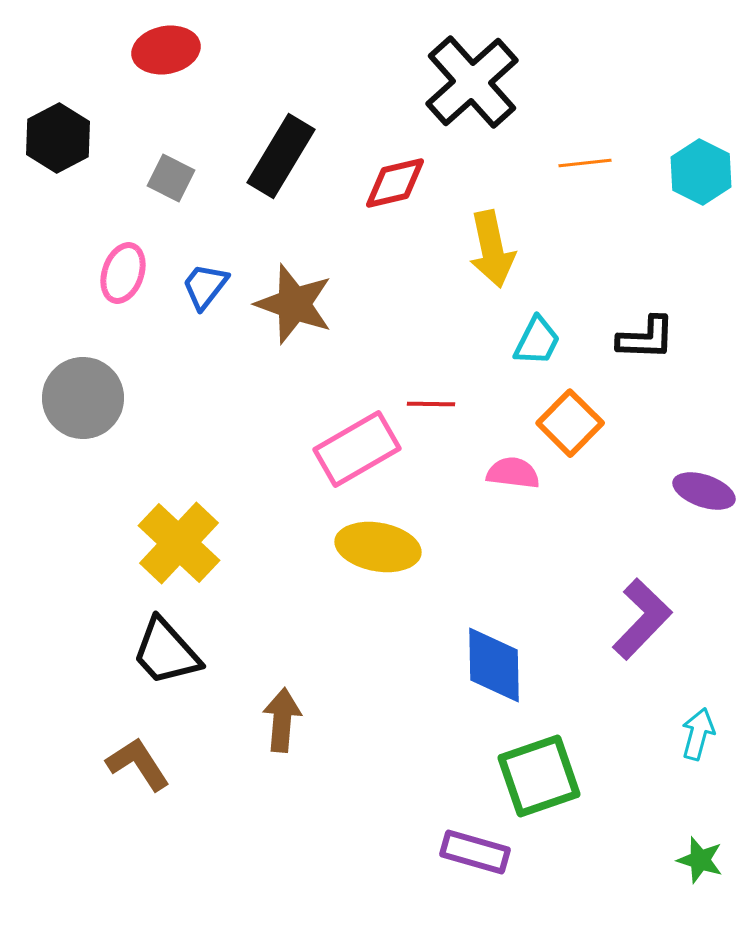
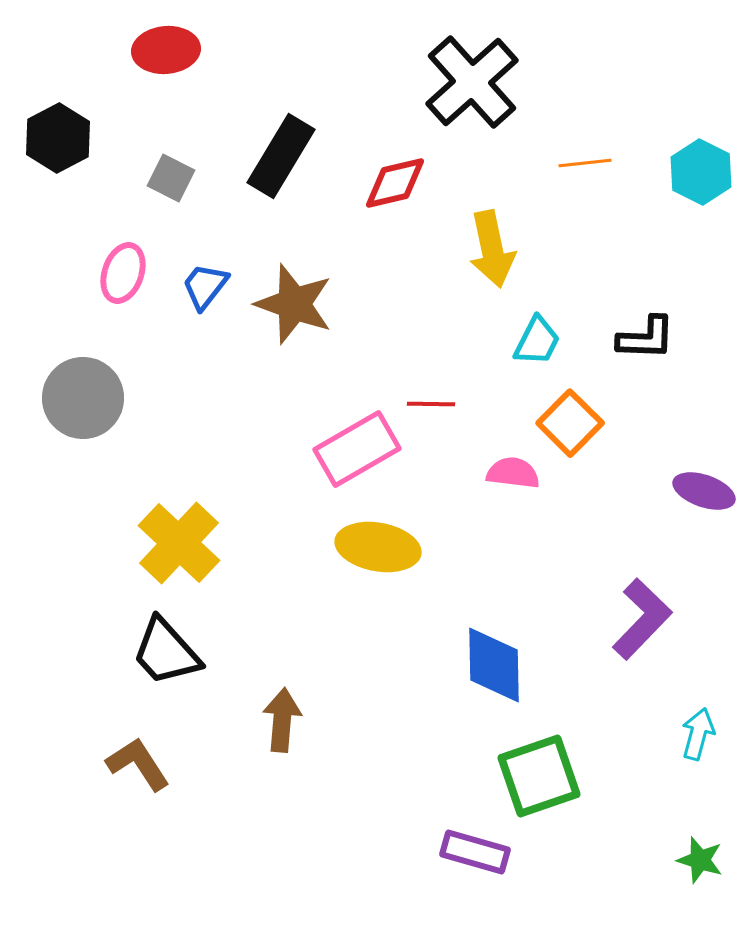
red ellipse: rotated 6 degrees clockwise
